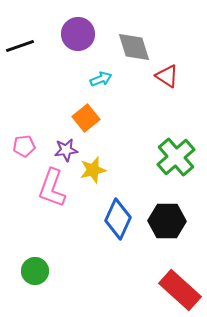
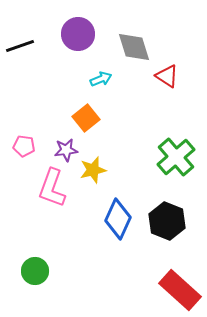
pink pentagon: rotated 15 degrees clockwise
black hexagon: rotated 21 degrees clockwise
